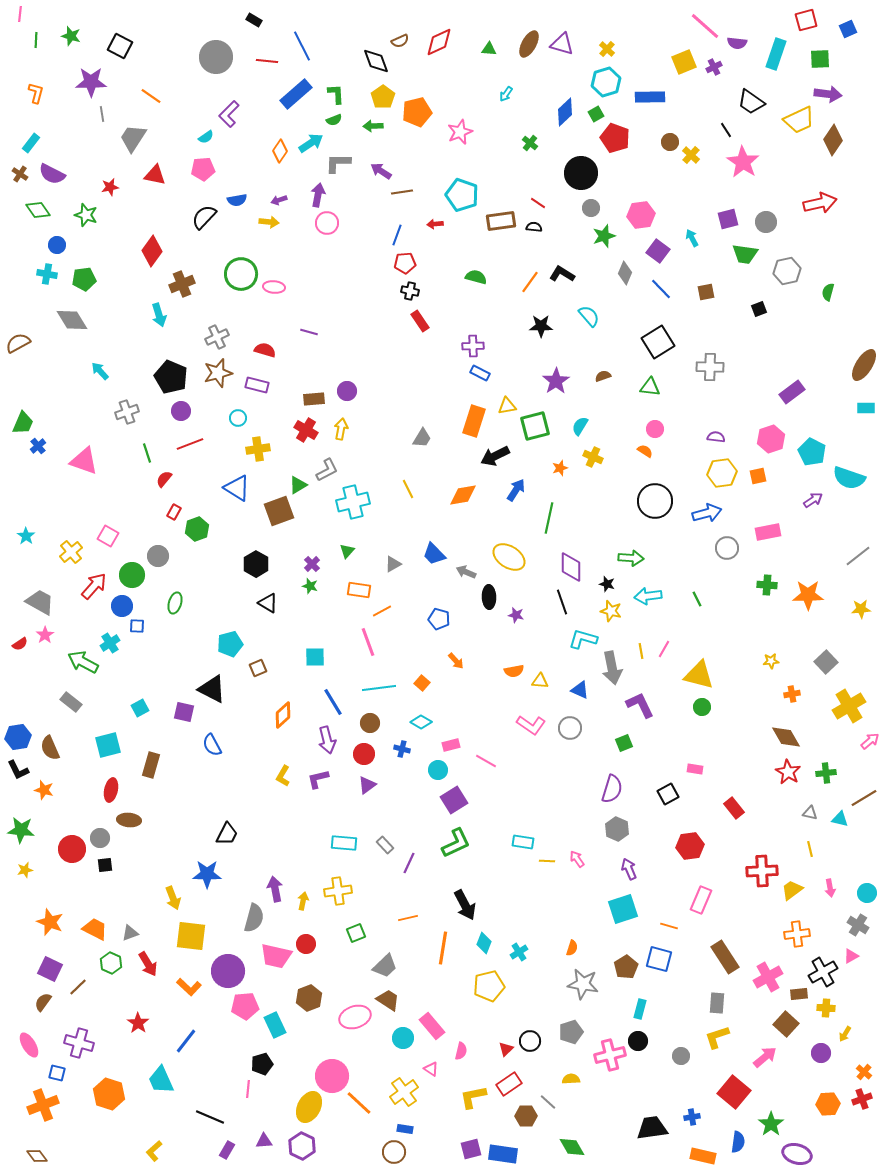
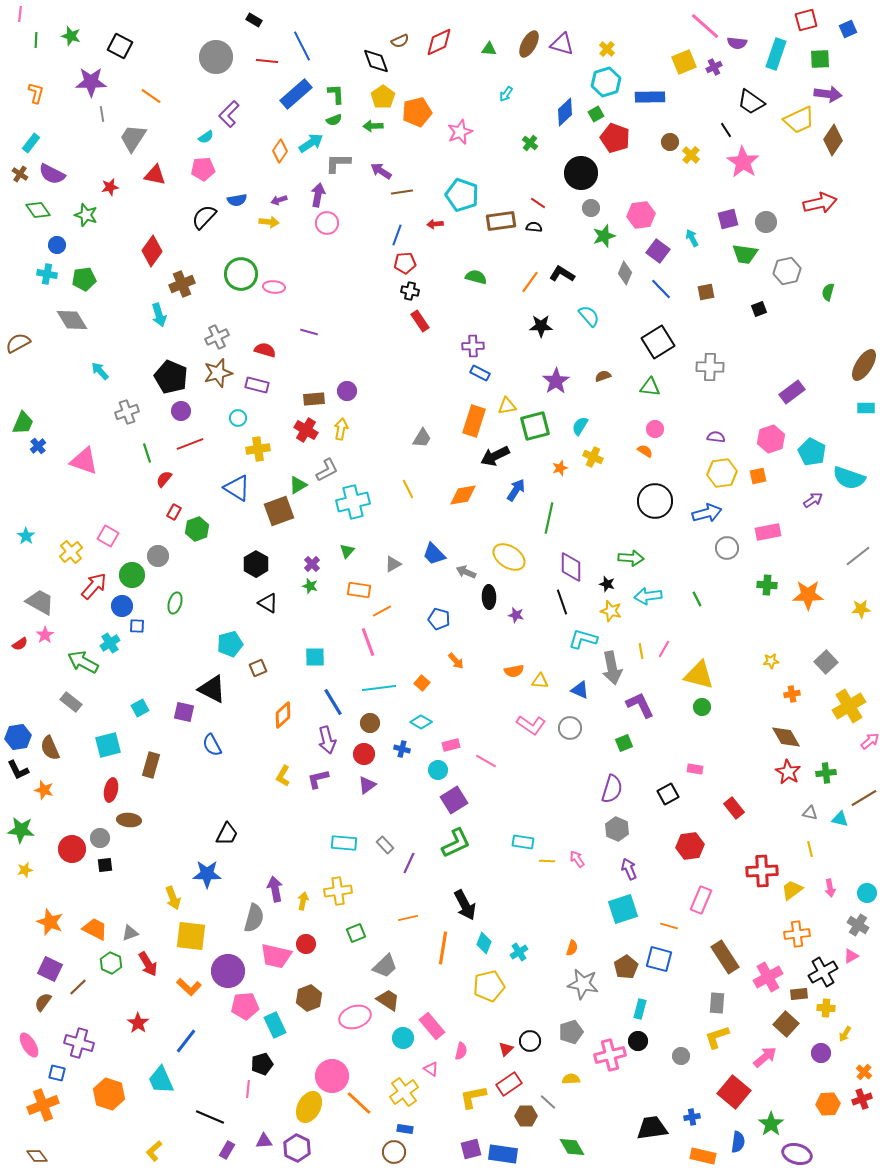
purple hexagon at (302, 1146): moved 5 px left, 2 px down
